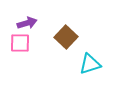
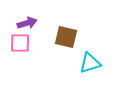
brown square: rotated 30 degrees counterclockwise
cyan triangle: moved 1 px up
